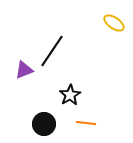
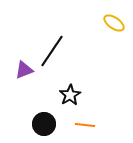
orange line: moved 1 px left, 2 px down
